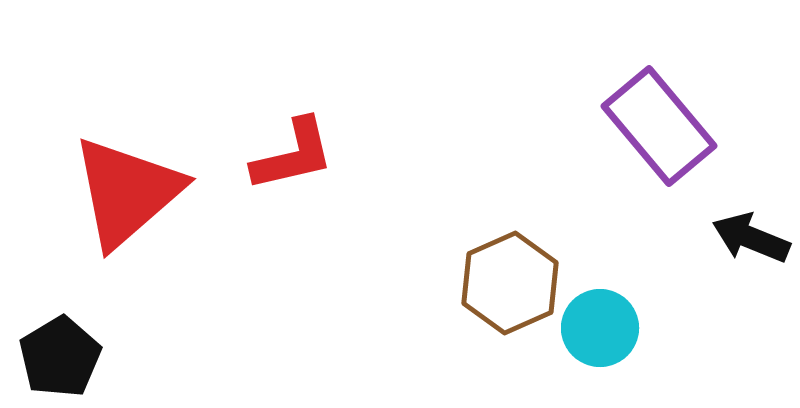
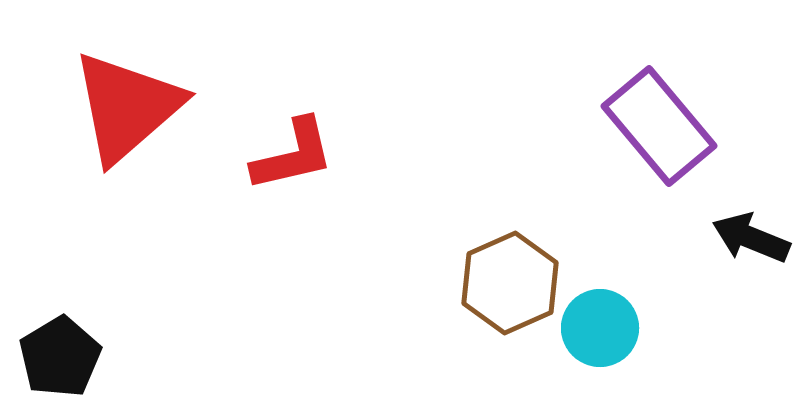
red triangle: moved 85 px up
